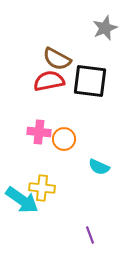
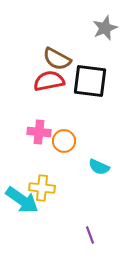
orange circle: moved 2 px down
